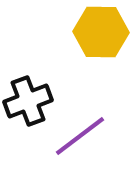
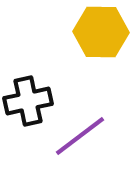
black cross: rotated 9 degrees clockwise
